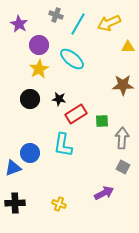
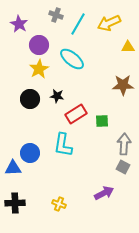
black star: moved 2 px left, 3 px up
gray arrow: moved 2 px right, 6 px down
blue triangle: rotated 18 degrees clockwise
